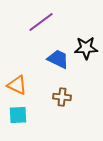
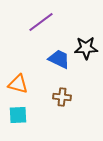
blue trapezoid: moved 1 px right
orange triangle: moved 1 px right, 1 px up; rotated 10 degrees counterclockwise
